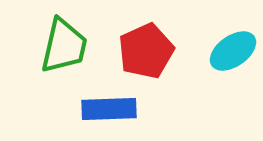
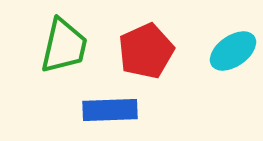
blue rectangle: moved 1 px right, 1 px down
